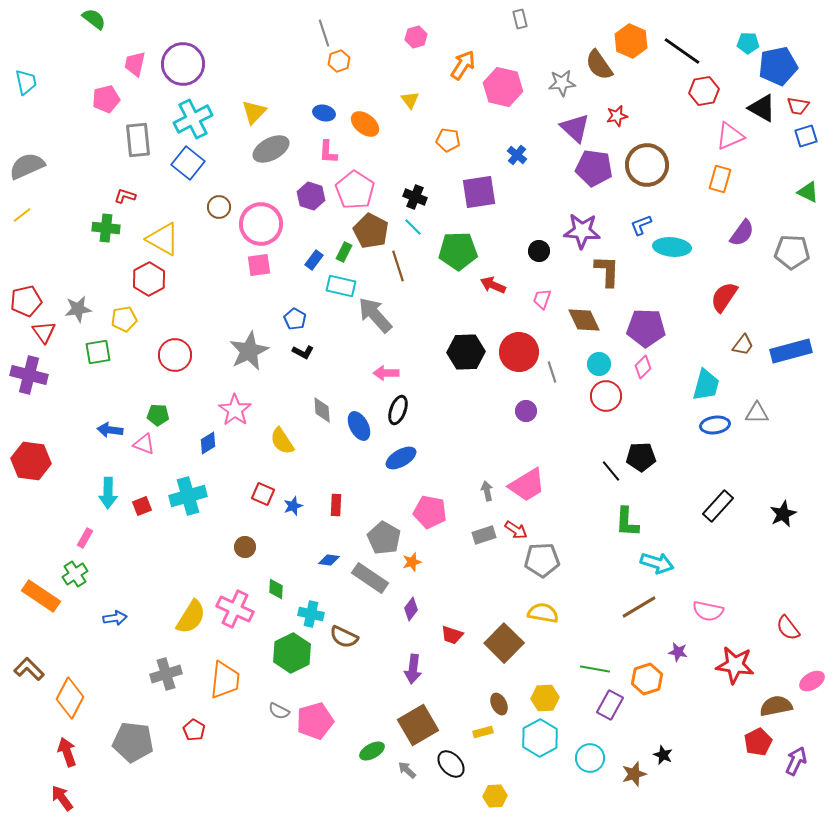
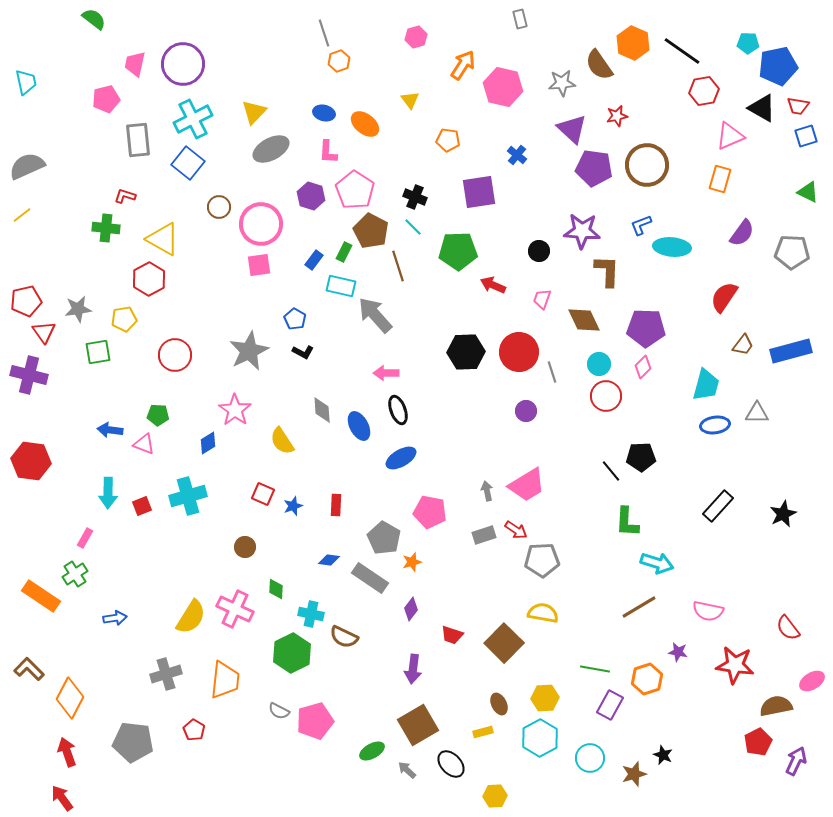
orange hexagon at (631, 41): moved 2 px right, 2 px down
purple triangle at (575, 128): moved 3 px left, 1 px down
black ellipse at (398, 410): rotated 40 degrees counterclockwise
